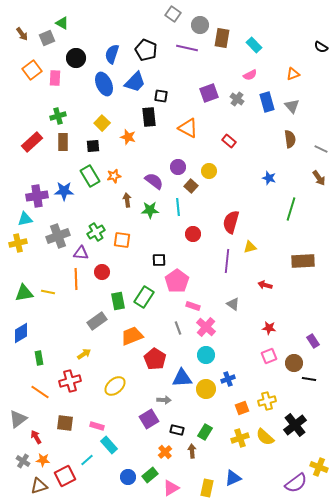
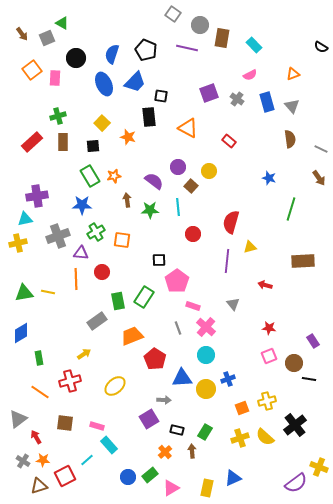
blue star at (64, 191): moved 18 px right, 14 px down
gray triangle at (233, 304): rotated 16 degrees clockwise
